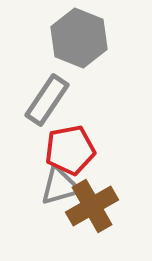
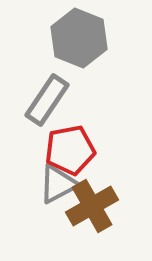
gray triangle: moved 2 px left, 2 px up; rotated 12 degrees counterclockwise
